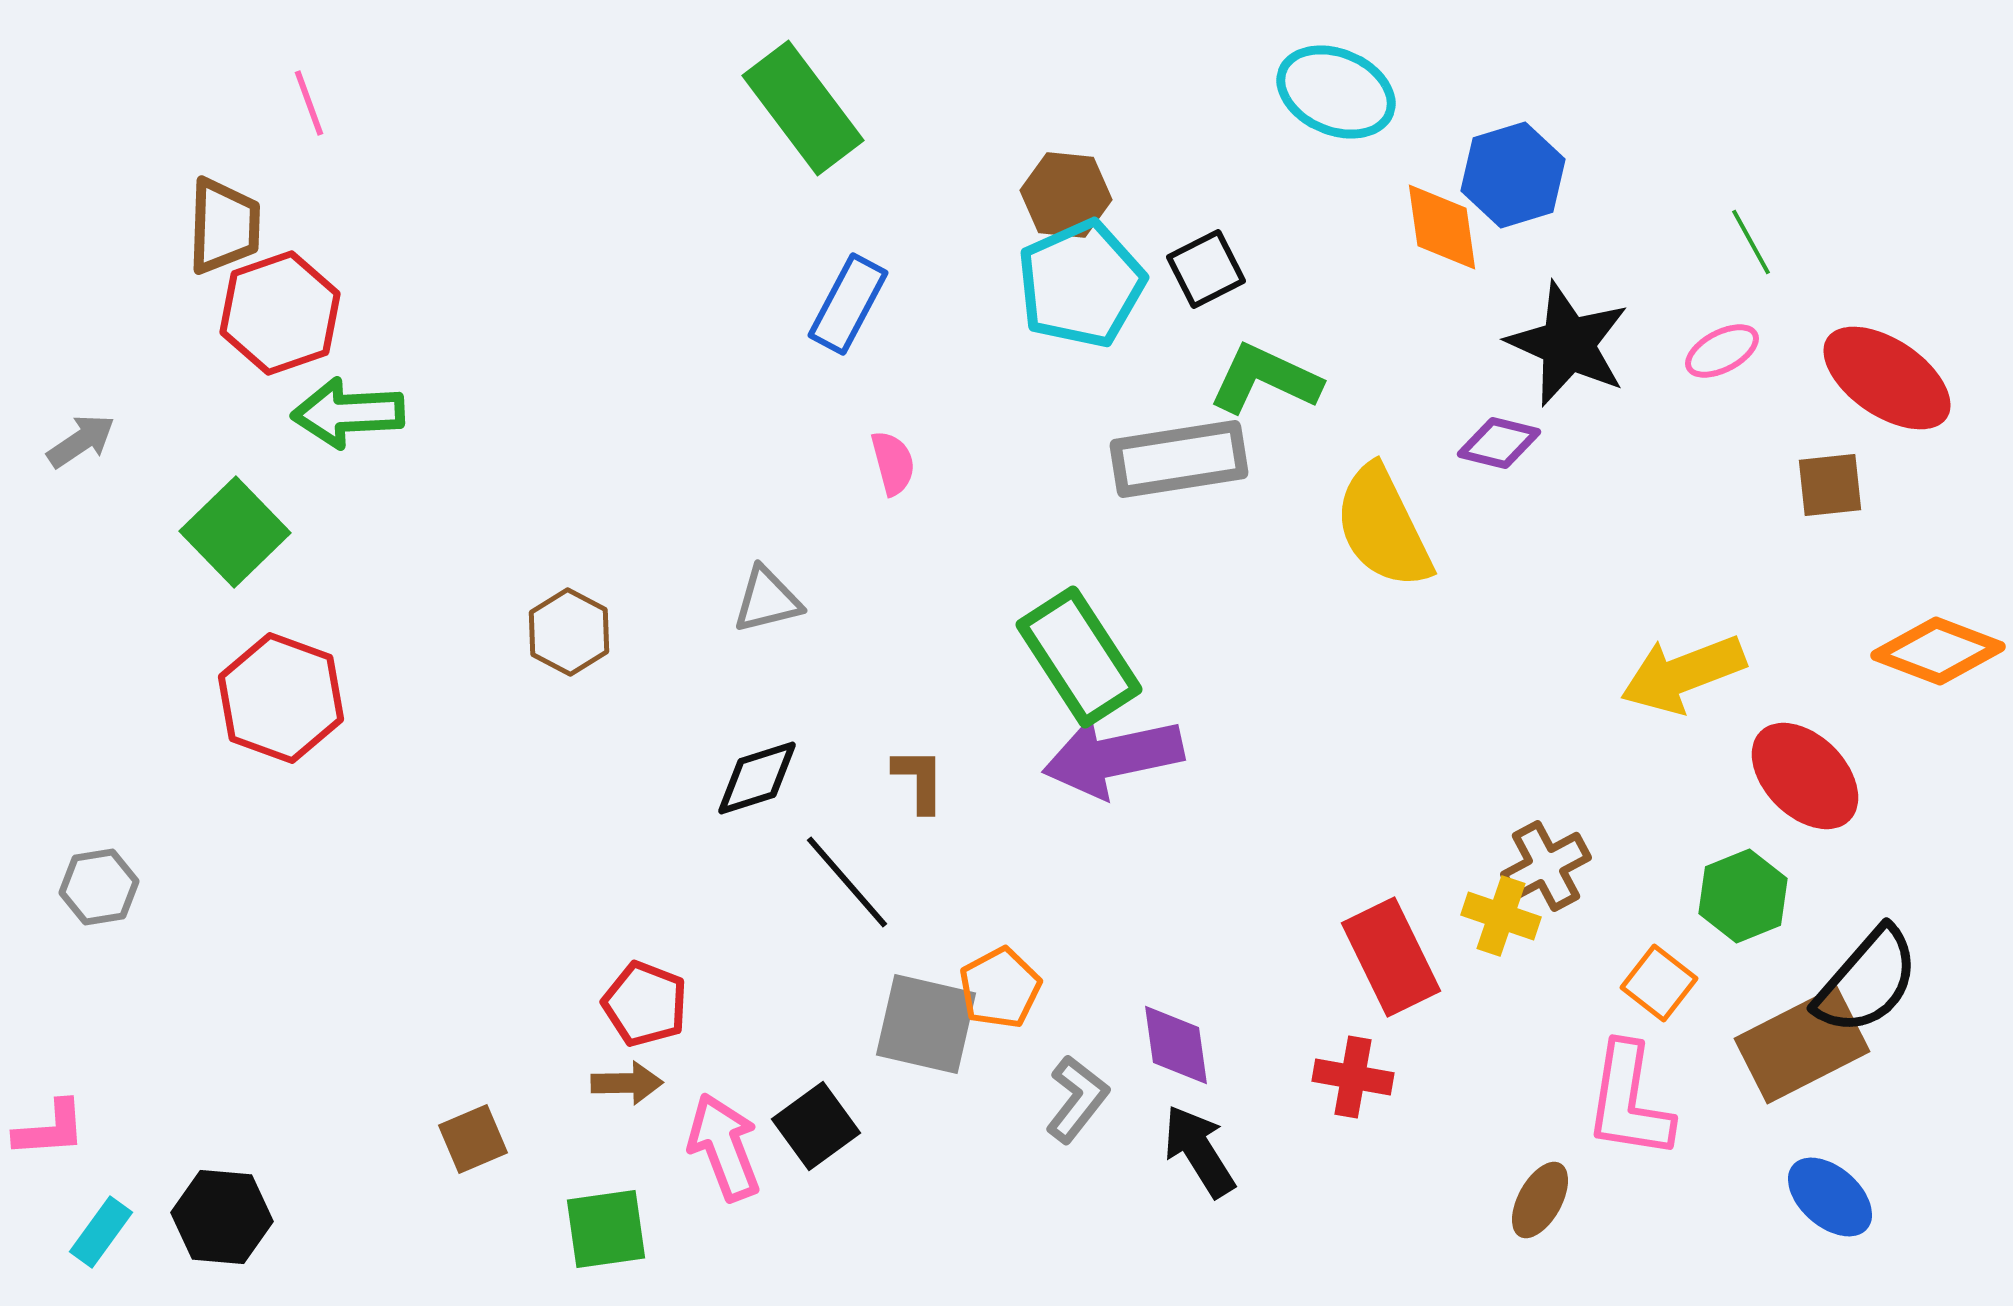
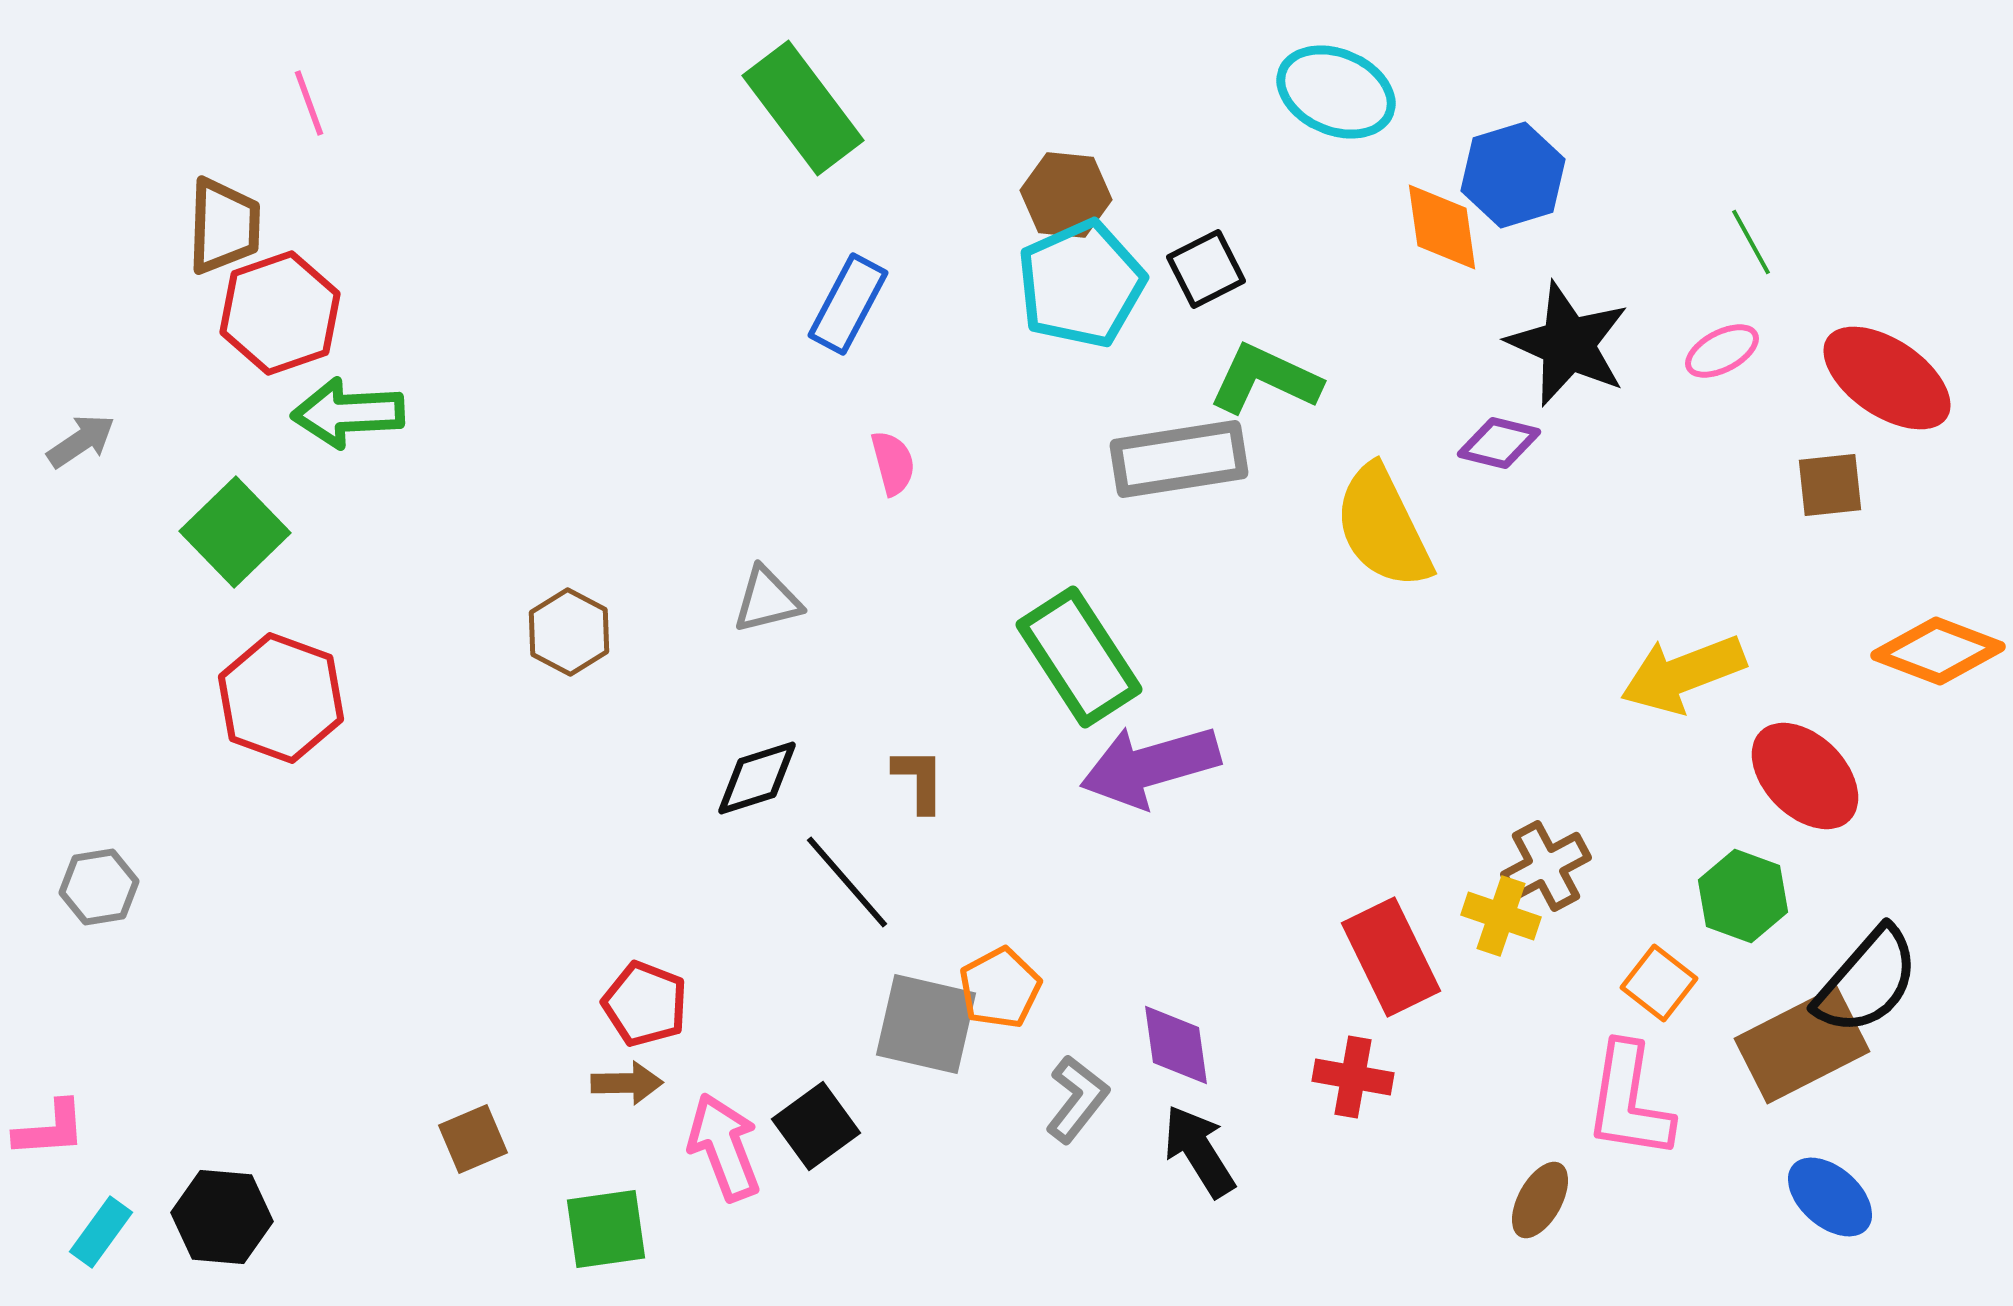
purple arrow at (1113, 757): moved 37 px right, 9 px down; rotated 4 degrees counterclockwise
green hexagon at (1743, 896): rotated 18 degrees counterclockwise
